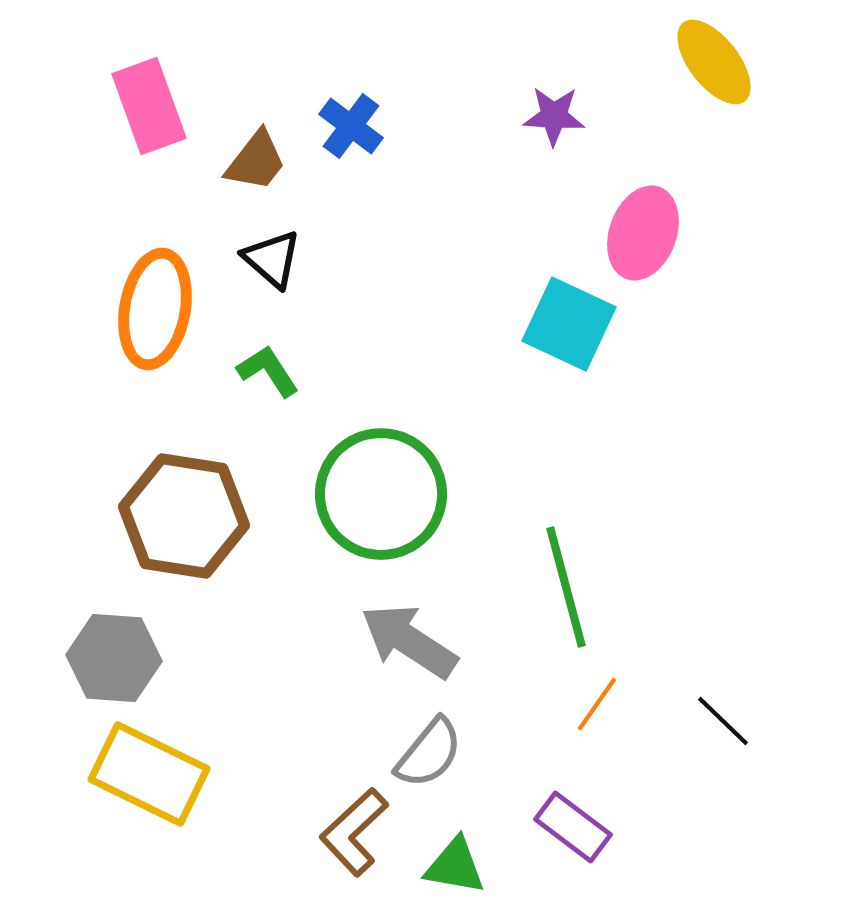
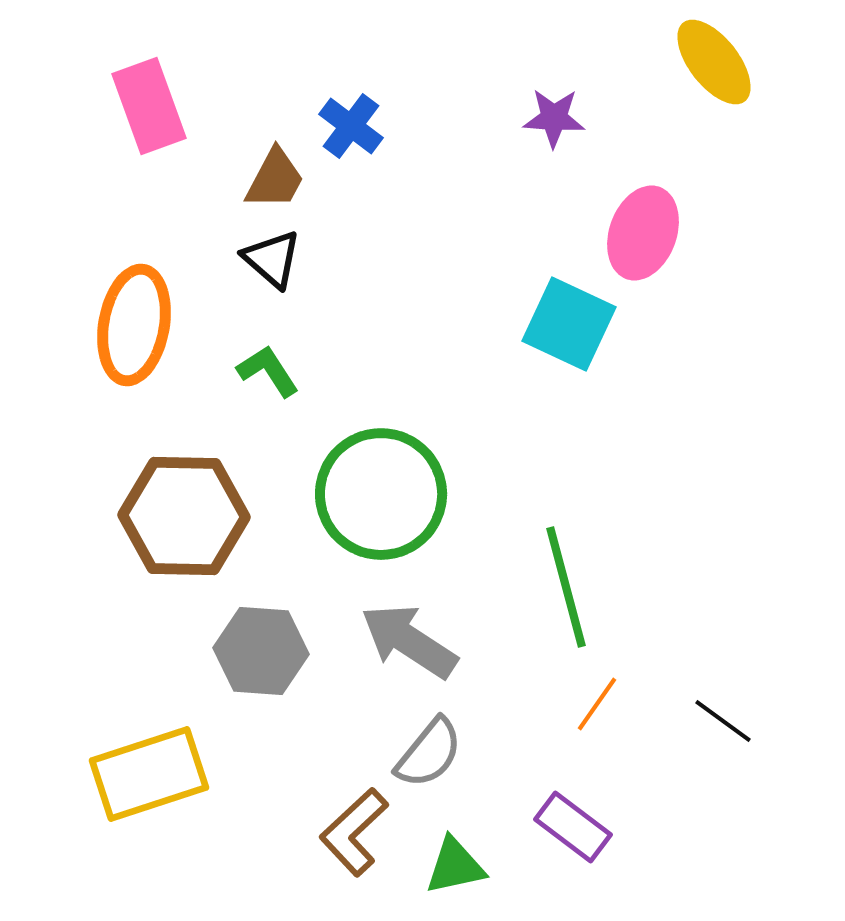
purple star: moved 2 px down
brown trapezoid: moved 19 px right, 18 px down; rotated 10 degrees counterclockwise
orange ellipse: moved 21 px left, 16 px down
brown hexagon: rotated 8 degrees counterclockwise
gray hexagon: moved 147 px right, 7 px up
black line: rotated 8 degrees counterclockwise
yellow rectangle: rotated 44 degrees counterclockwise
green triangle: rotated 22 degrees counterclockwise
